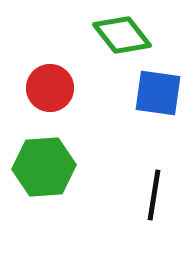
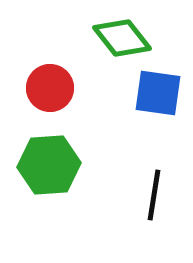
green diamond: moved 3 px down
green hexagon: moved 5 px right, 2 px up
